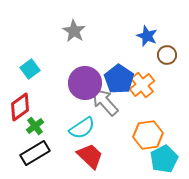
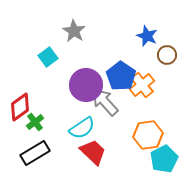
cyan square: moved 18 px right, 12 px up
blue pentagon: moved 2 px right, 3 px up
purple circle: moved 1 px right, 2 px down
green cross: moved 4 px up
red trapezoid: moved 3 px right, 4 px up
